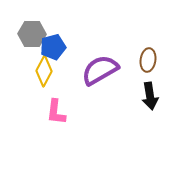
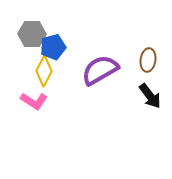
black arrow: rotated 28 degrees counterclockwise
pink L-shape: moved 22 px left, 11 px up; rotated 64 degrees counterclockwise
